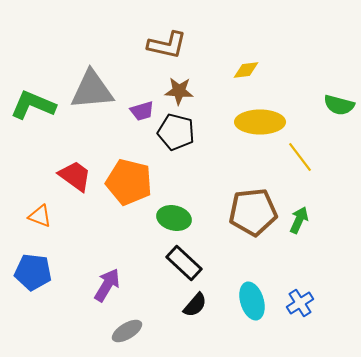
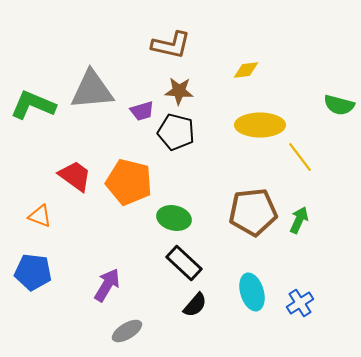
brown L-shape: moved 4 px right
yellow ellipse: moved 3 px down
cyan ellipse: moved 9 px up
